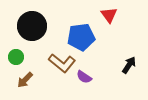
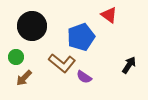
red triangle: rotated 18 degrees counterclockwise
blue pentagon: rotated 12 degrees counterclockwise
brown arrow: moved 1 px left, 2 px up
